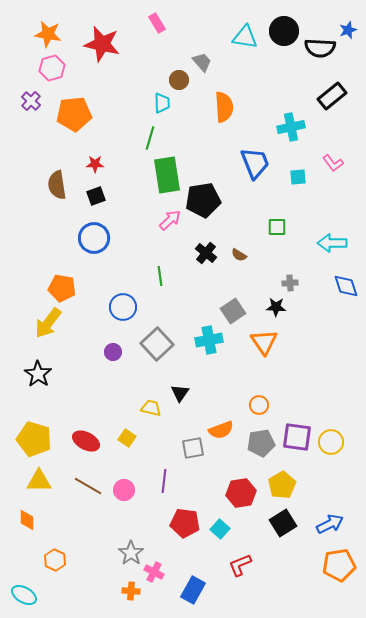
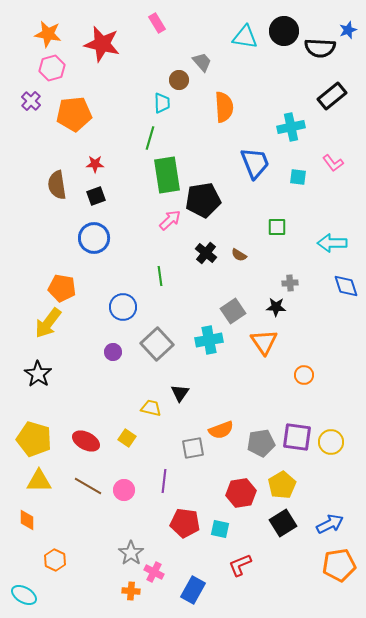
cyan square at (298, 177): rotated 12 degrees clockwise
orange circle at (259, 405): moved 45 px right, 30 px up
cyan square at (220, 529): rotated 30 degrees counterclockwise
